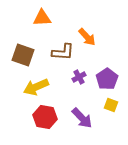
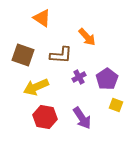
orange triangle: rotated 36 degrees clockwise
brown L-shape: moved 2 px left, 3 px down
yellow square: moved 5 px right
purple arrow: rotated 10 degrees clockwise
